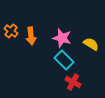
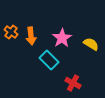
orange cross: moved 1 px down
pink star: rotated 24 degrees clockwise
cyan rectangle: moved 15 px left
red cross: moved 1 px down
